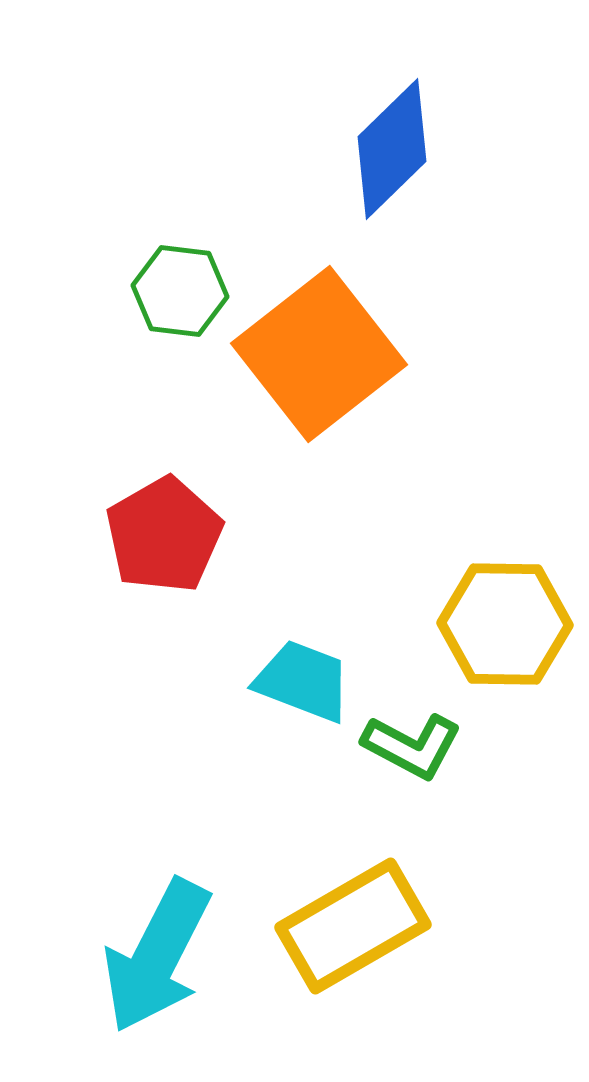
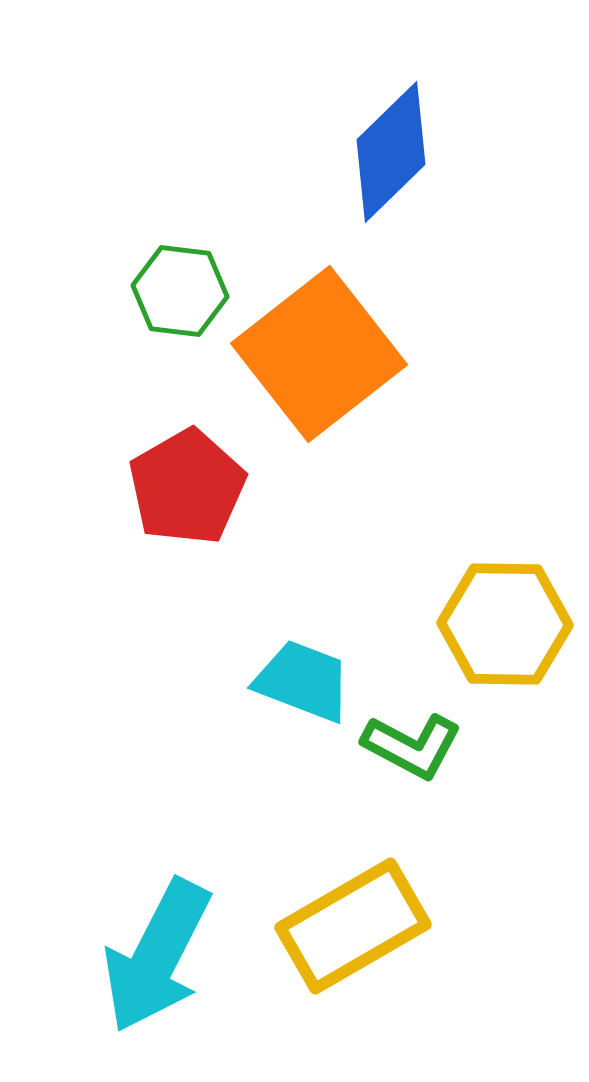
blue diamond: moved 1 px left, 3 px down
red pentagon: moved 23 px right, 48 px up
